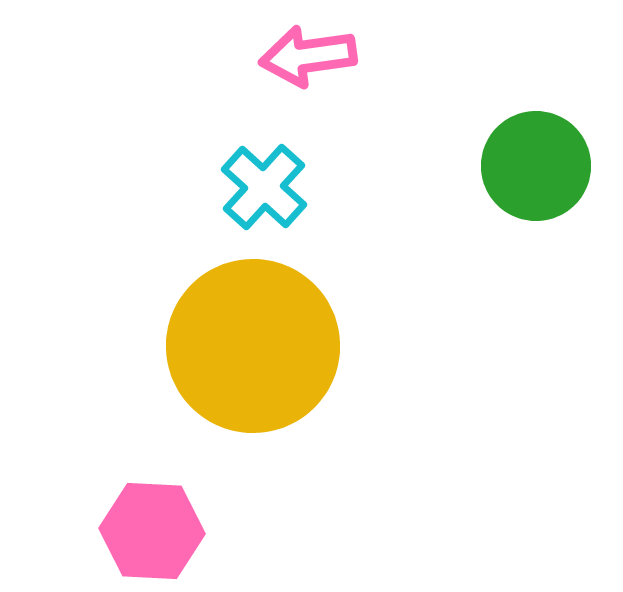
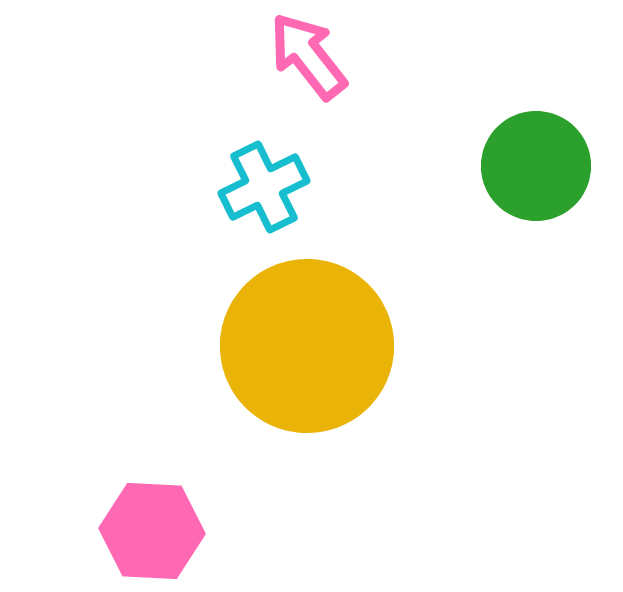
pink arrow: rotated 60 degrees clockwise
cyan cross: rotated 22 degrees clockwise
yellow circle: moved 54 px right
